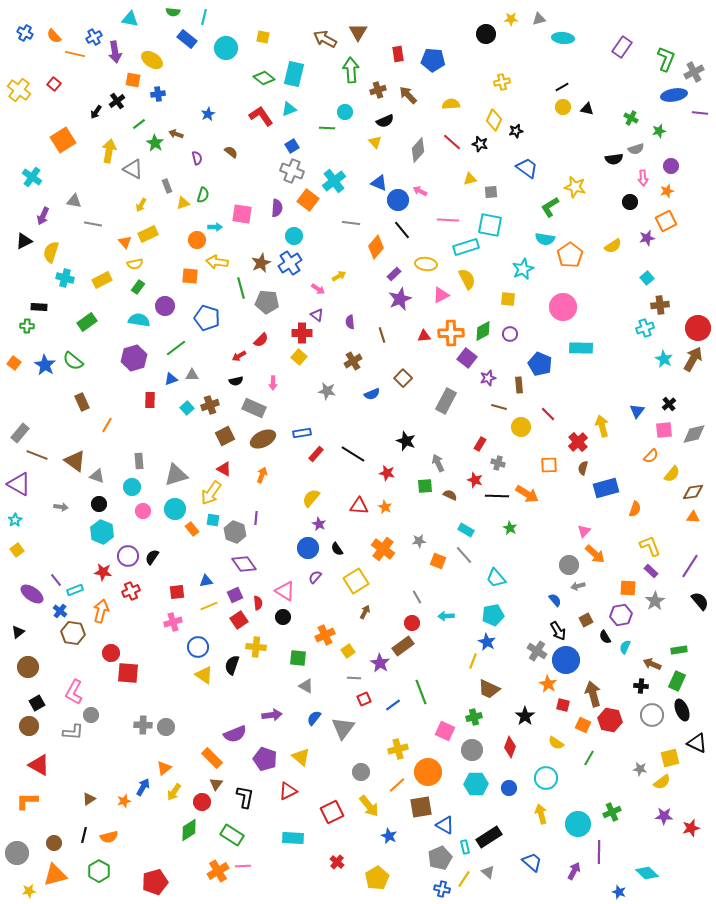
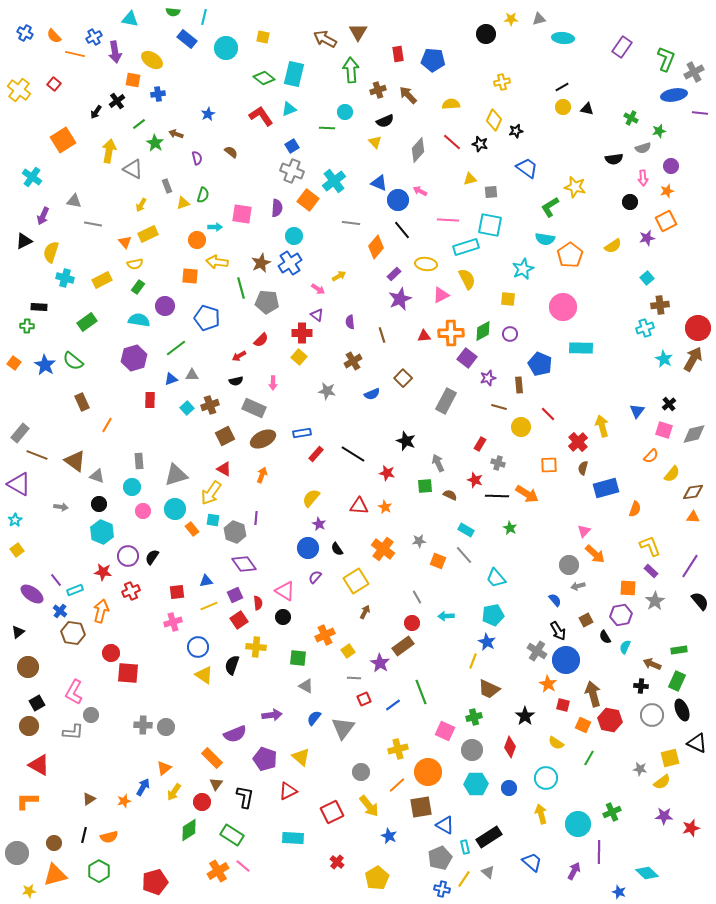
gray semicircle at (636, 149): moved 7 px right, 1 px up
pink square at (664, 430): rotated 24 degrees clockwise
pink line at (243, 866): rotated 42 degrees clockwise
